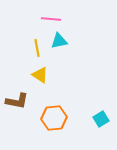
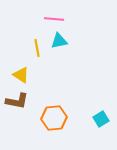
pink line: moved 3 px right
yellow triangle: moved 19 px left
